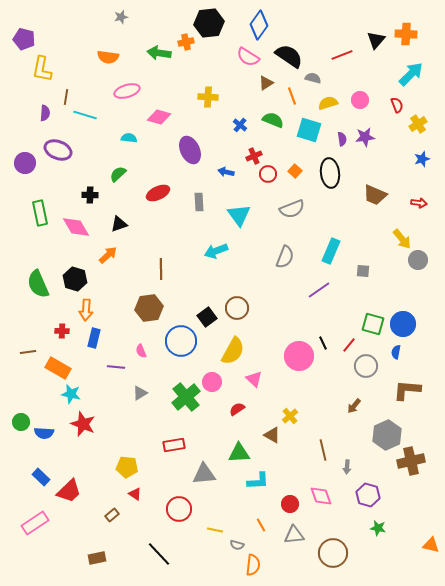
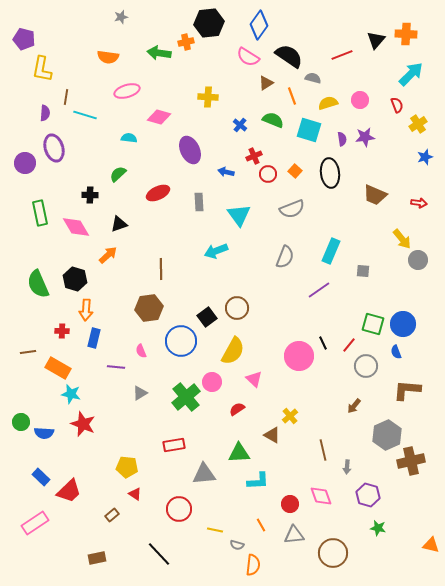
purple ellipse at (58, 150): moved 4 px left, 2 px up; rotated 52 degrees clockwise
blue star at (422, 159): moved 3 px right, 2 px up
blue semicircle at (396, 352): rotated 32 degrees counterclockwise
